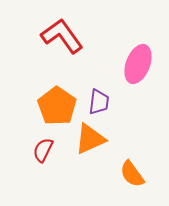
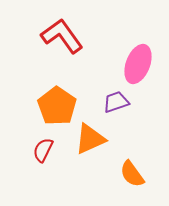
purple trapezoid: moved 17 px right; rotated 116 degrees counterclockwise
